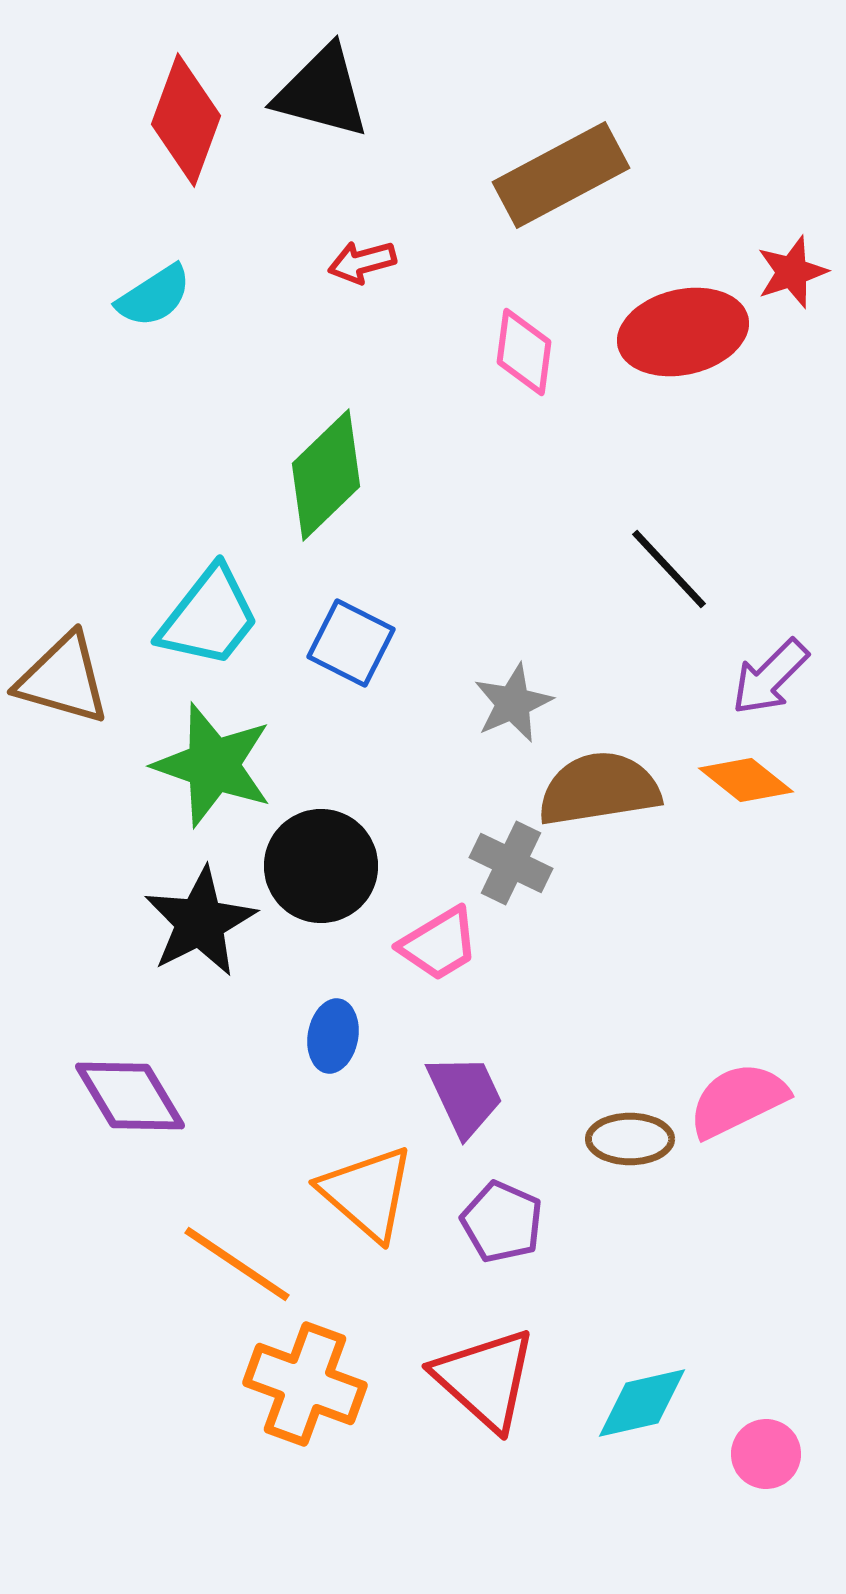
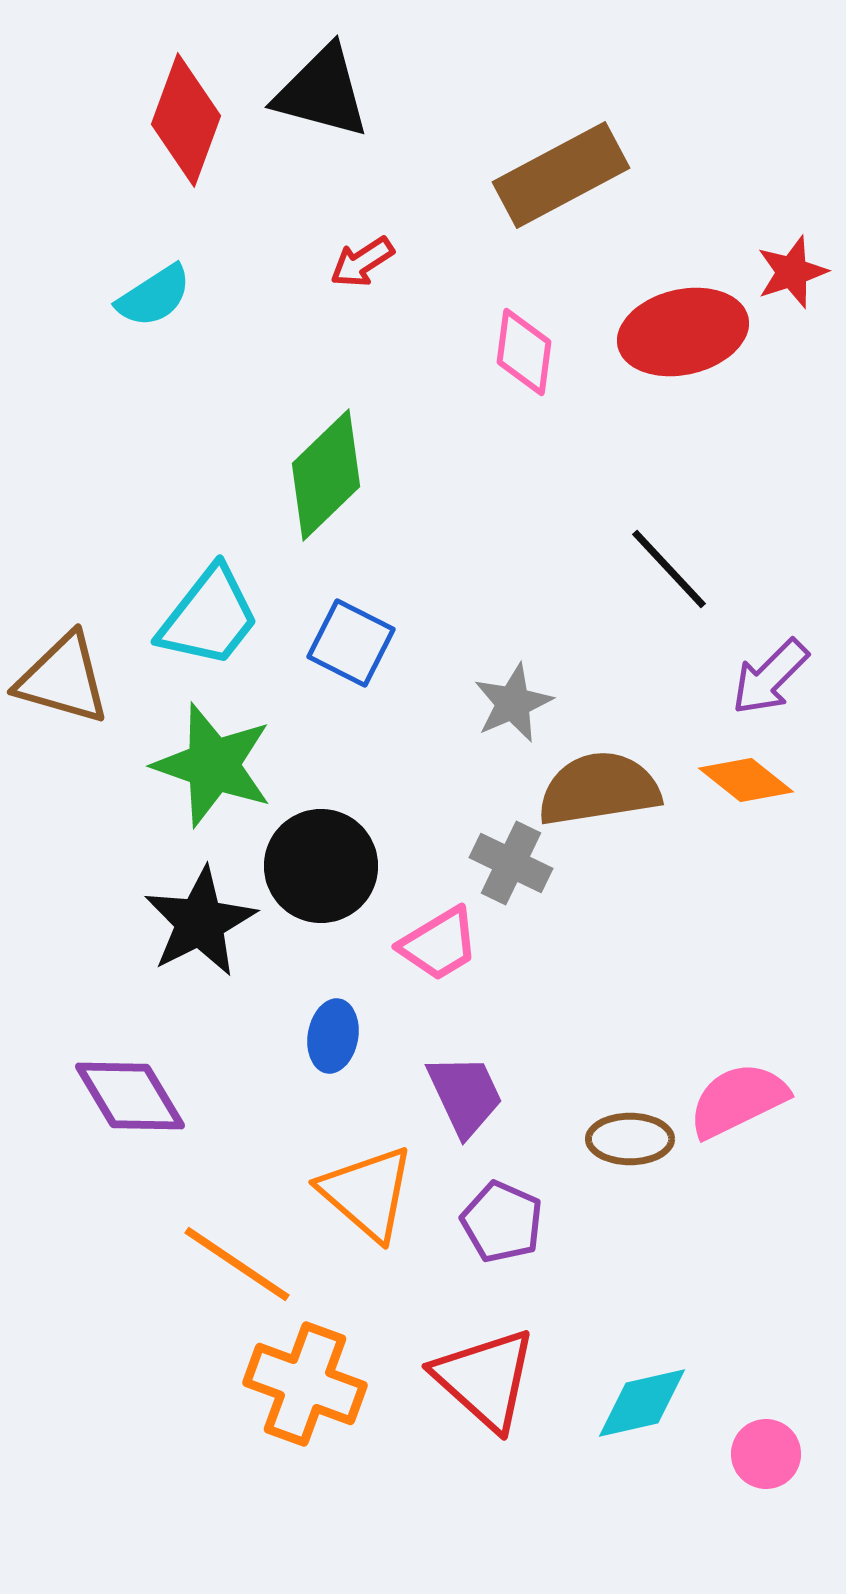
red arrow: rotated 18 degrees counterclockwise
